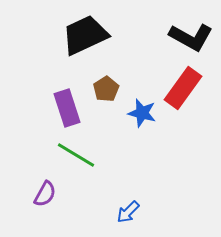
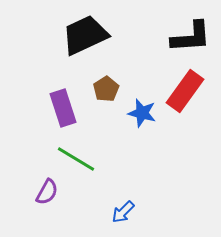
black L-shape: rotated 33 degrees counterclockwise
red rectangle: moved 2 px right, 3 px down
purple rectangle: moved 4 px left
green line: moved 4 px down
purple semicircle: moved 2 px right, 2 px up
blue arrow: moved 5 px left
